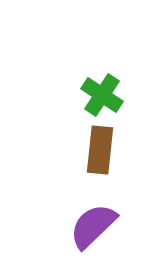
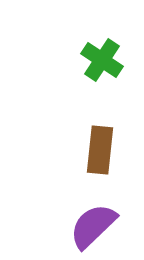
green cross: moved 35 px up
